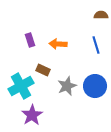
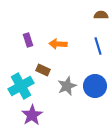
purple rectangle: moved 2 px left
blue line: moved 2 px right, 1 px down
